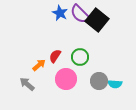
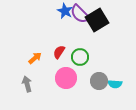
blue star: moved 5 px right, 2 px up
black square: rotated 20 degrees clockwise
red semicircle: moved 4 px right, 4 px up
orange arrow: moved 4 px left, 7 px up
pink circle: moved 1 px up
gray arrow: rotated 35 degrees clockwise
